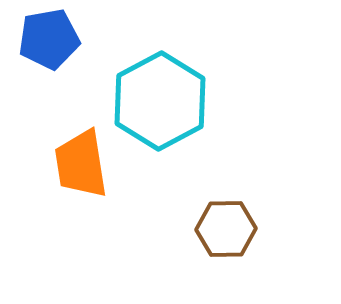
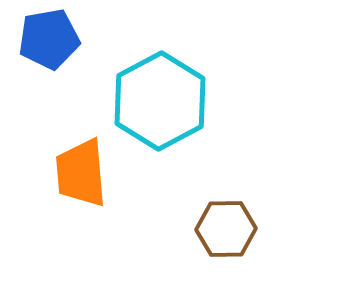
orange trapezoid: moved 9 px down; rotated 4 degrees clockwise
